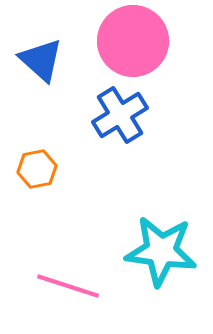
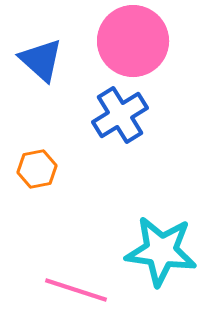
pink line: moved 8 px right, 4 px down
